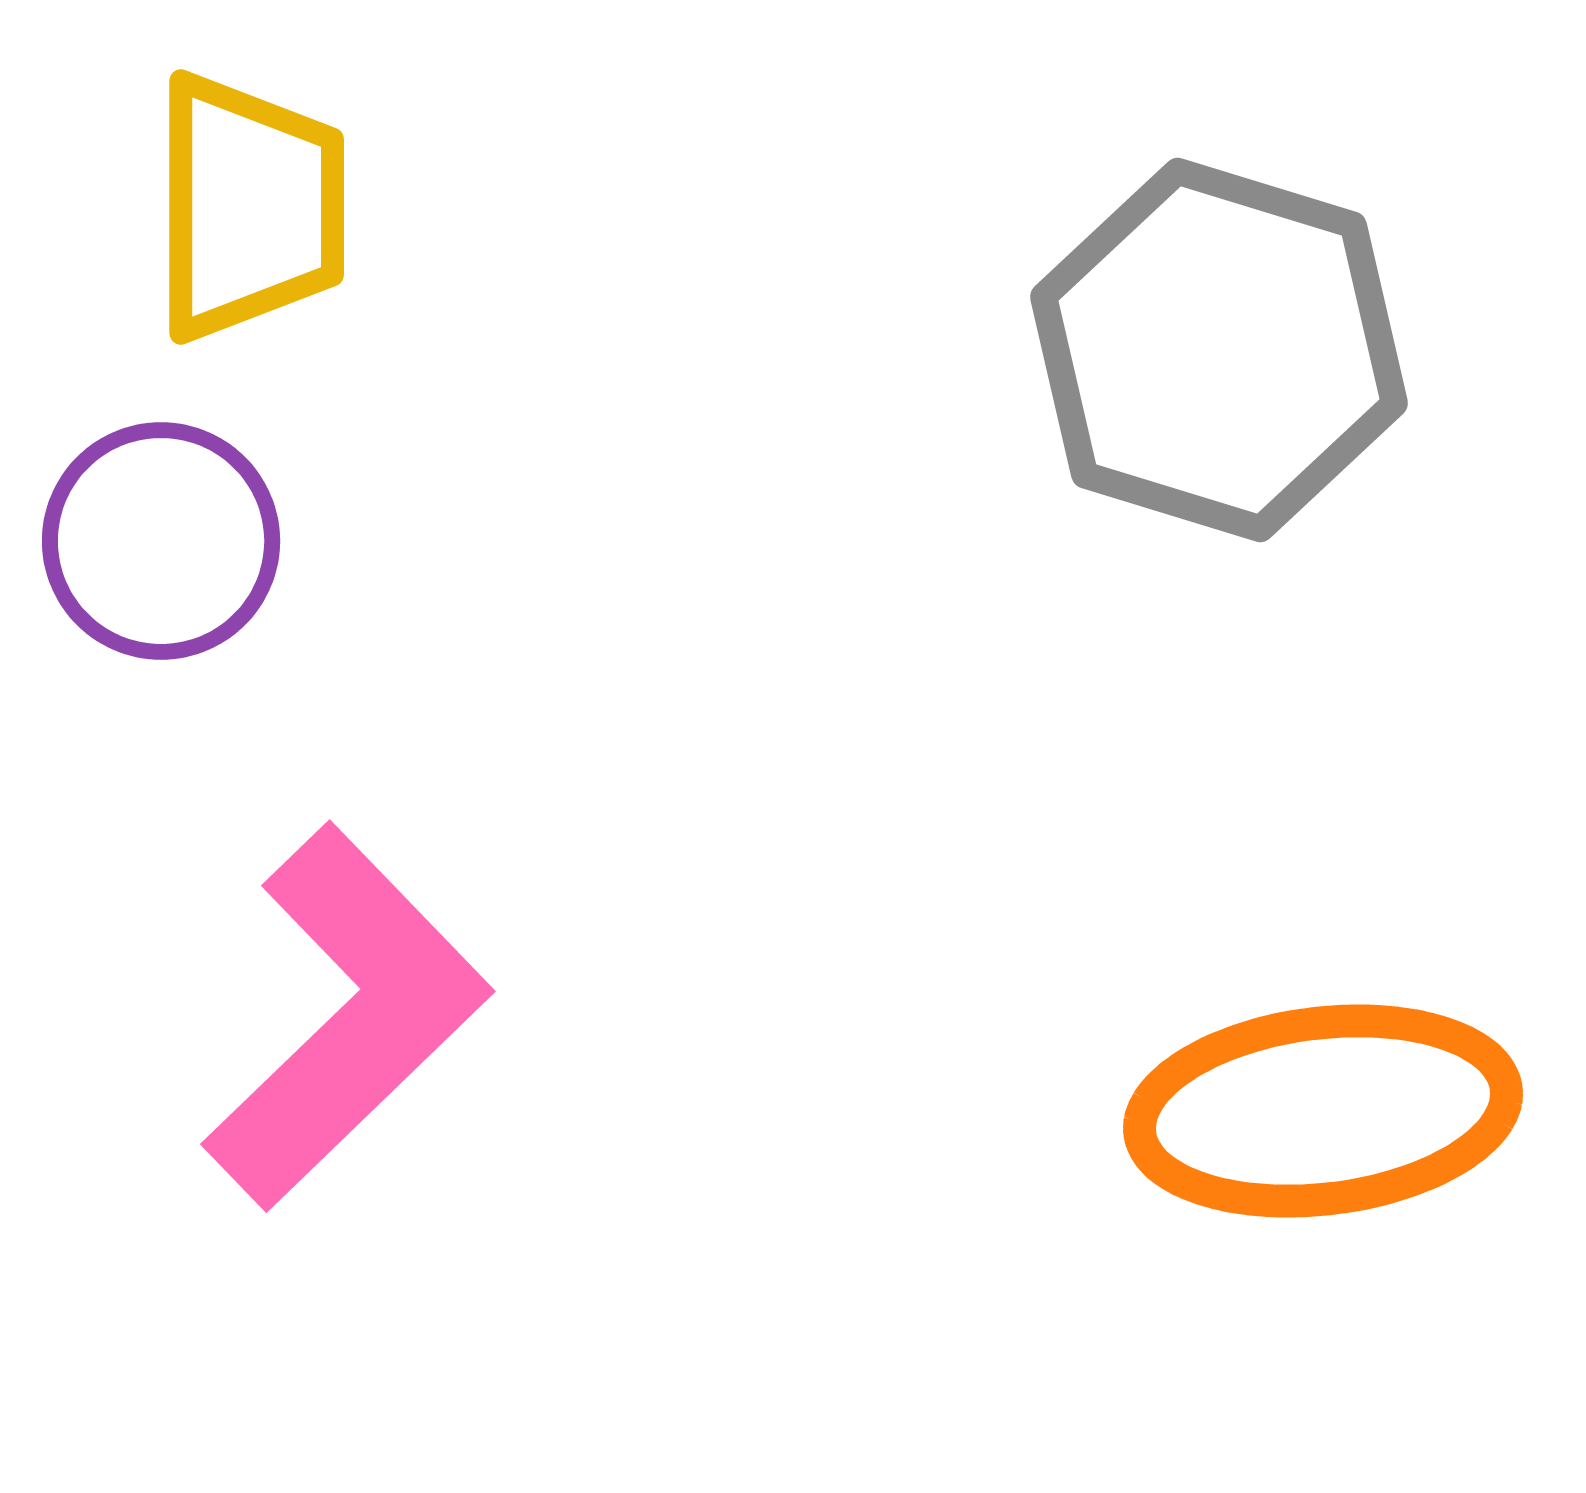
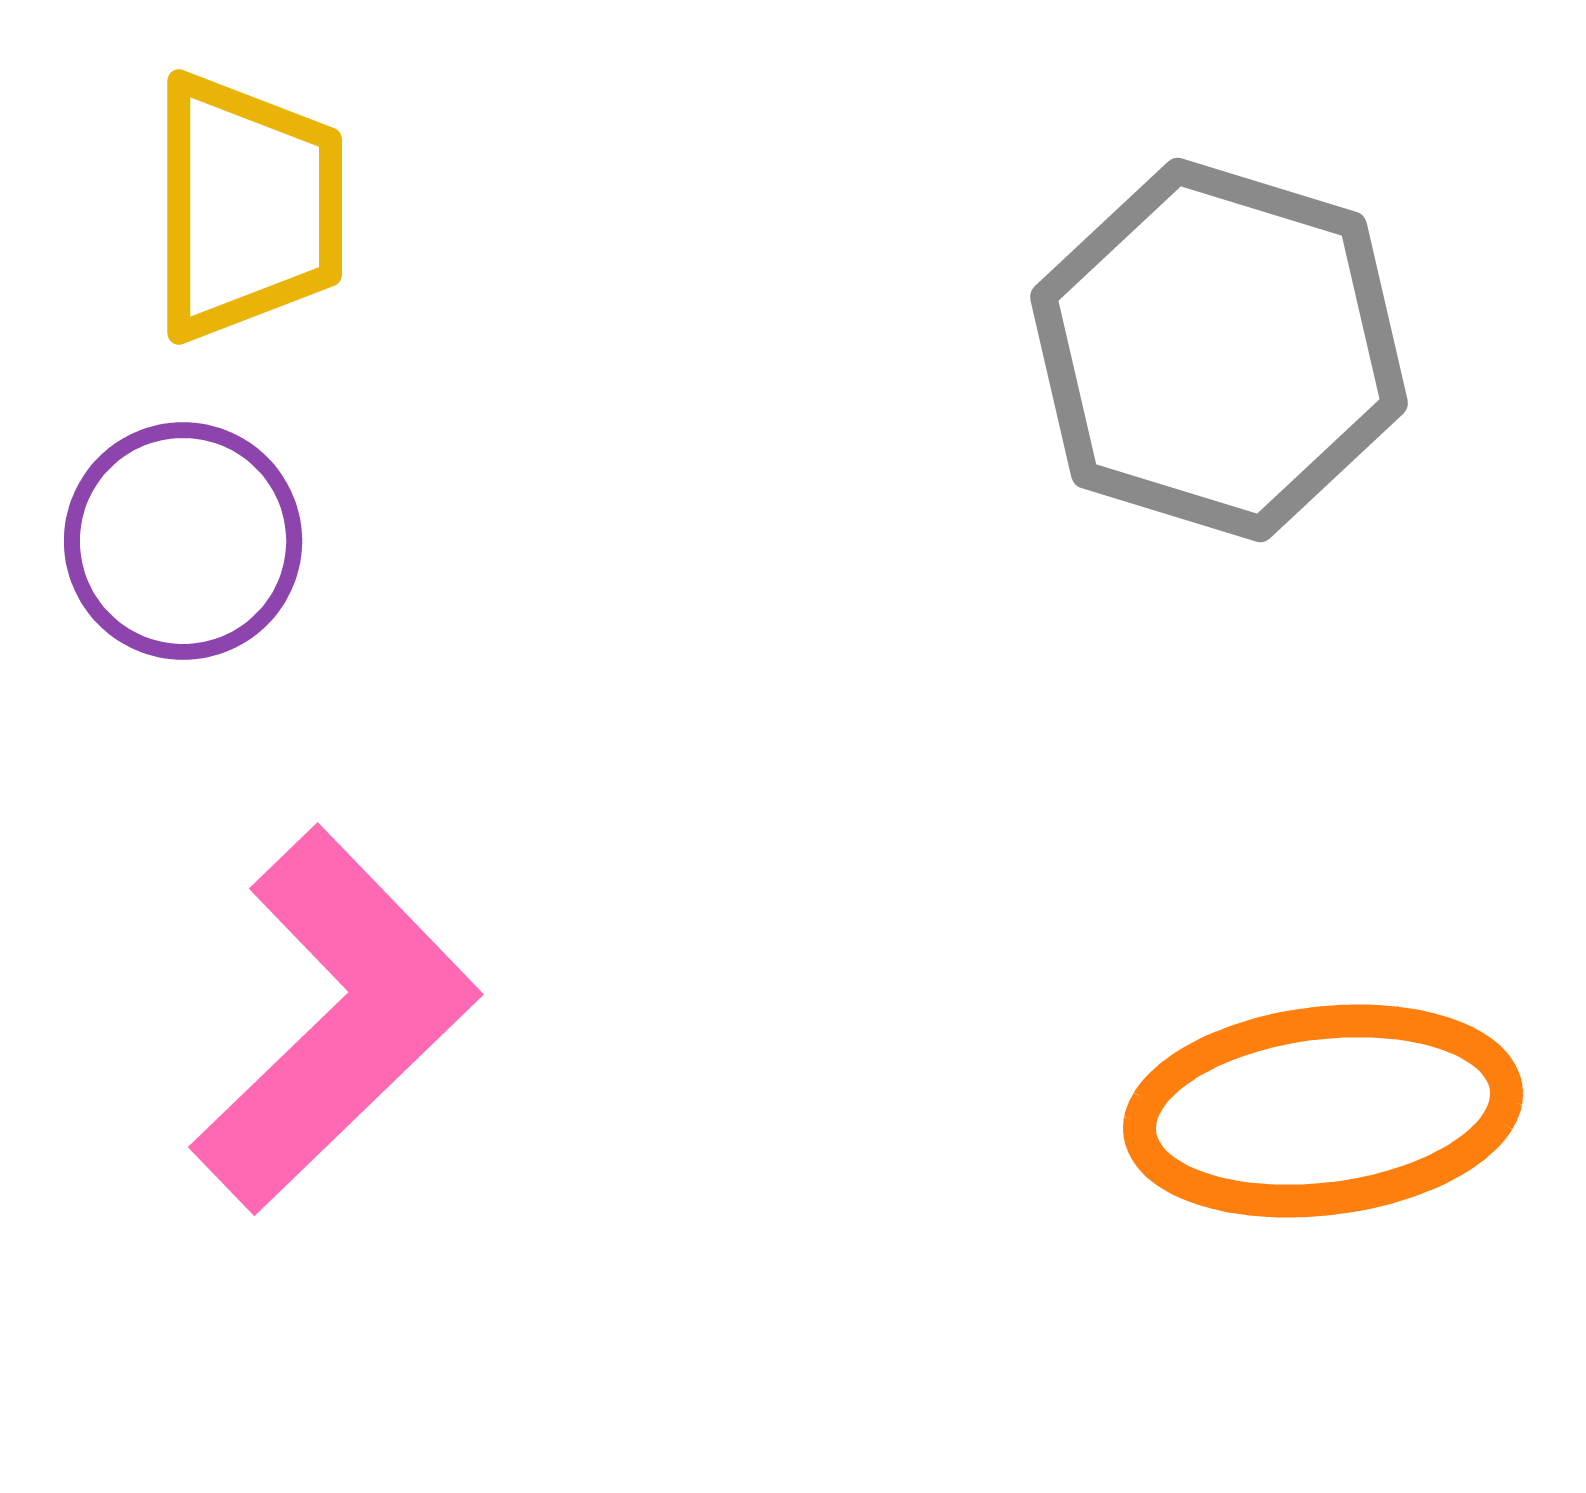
yellow trapezoid: moved 2 px left
purple circle: moved 22 px right
pink L-shape: moved 12 px left, 3 px down
